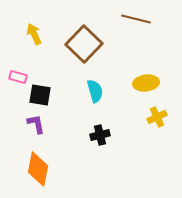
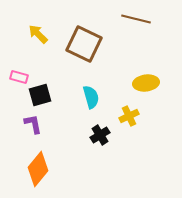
yellow arrow: moved 4 px right; rotated 20 degrees counterclockwise
brown square: rotated 18 degrees counterclockwise
pink rectangle: moved 1 px right
cyan semicircle: moved 4 px left, 6 px down
black square: rotated 25 degrees counterclockwise
yellow cross: moved 28 px left, 1 px up
purple L-shape: moved 3 px left
black cross: rotated 18 degrees counterclockwise
orange diamond: rotated 28 degrees clockwise
